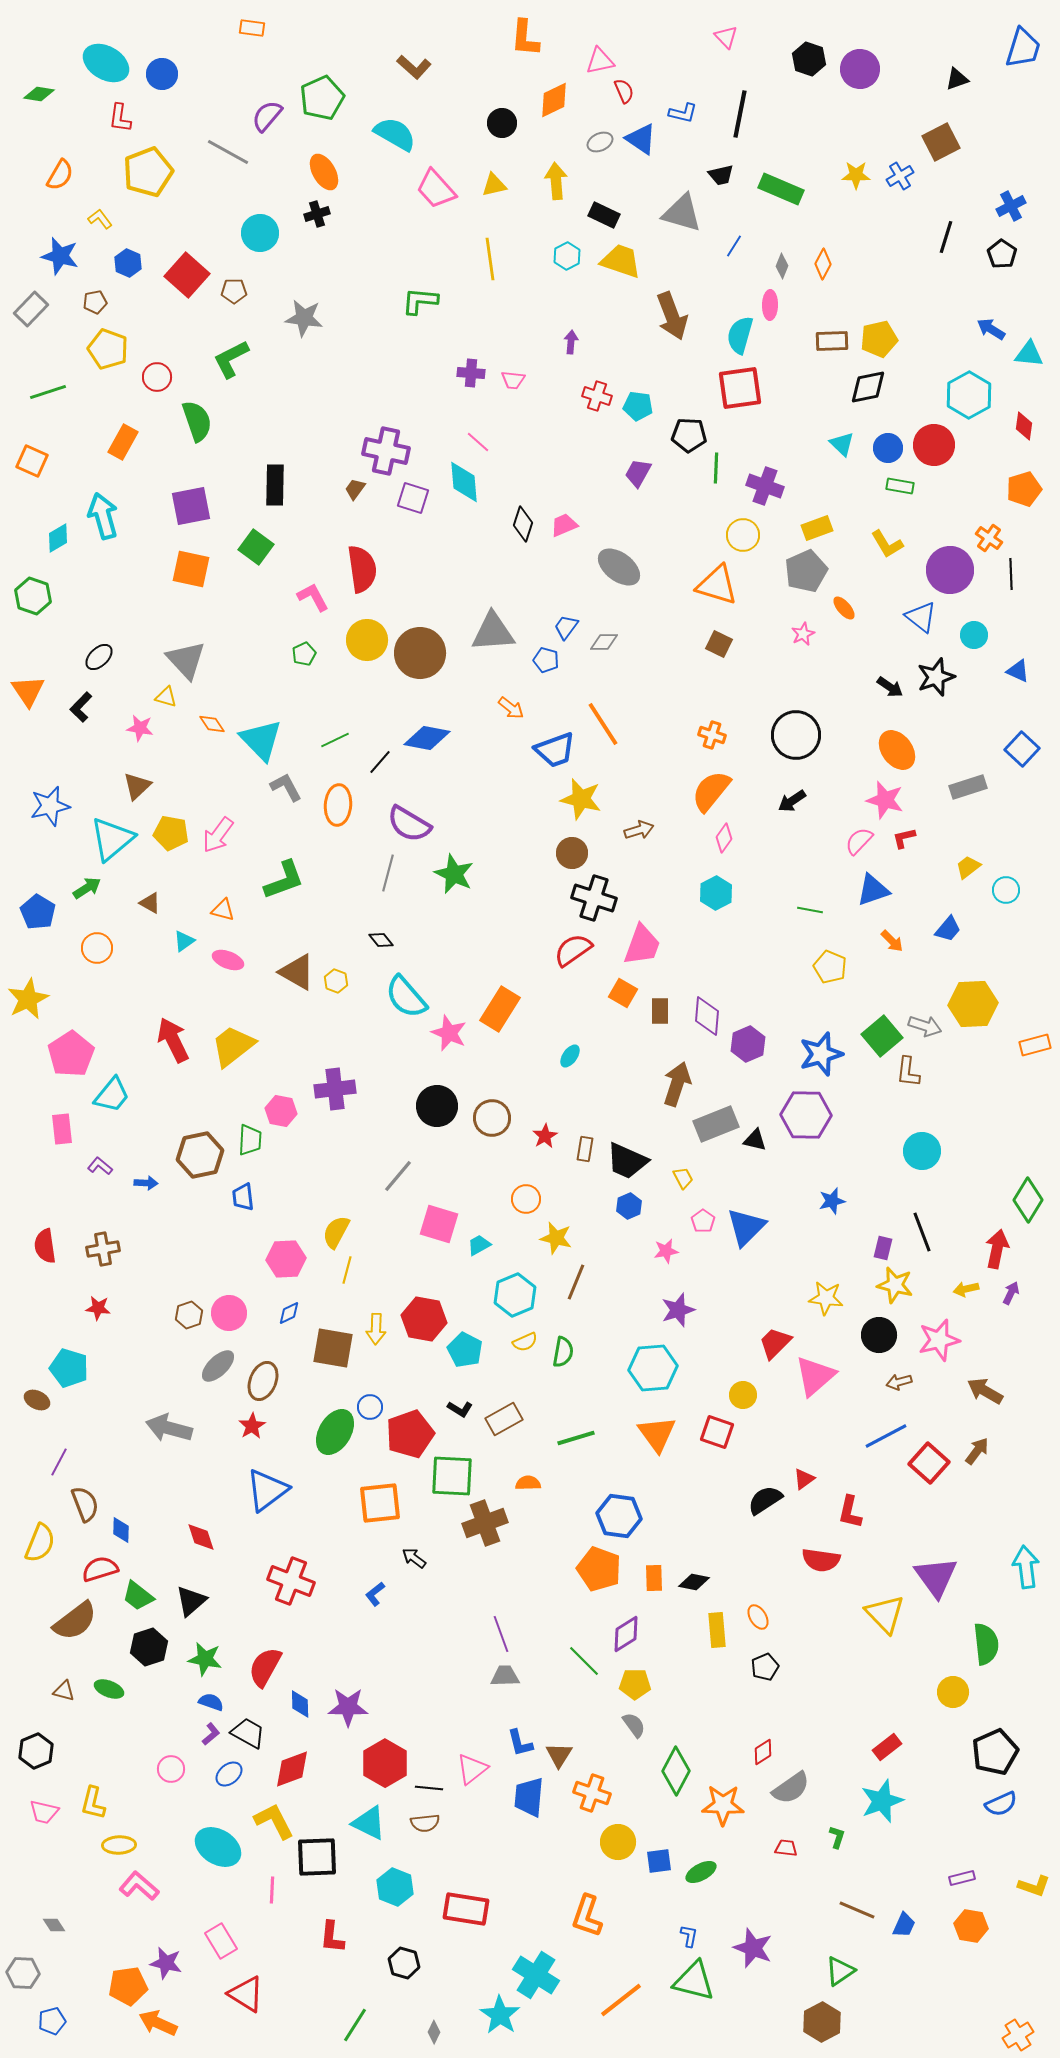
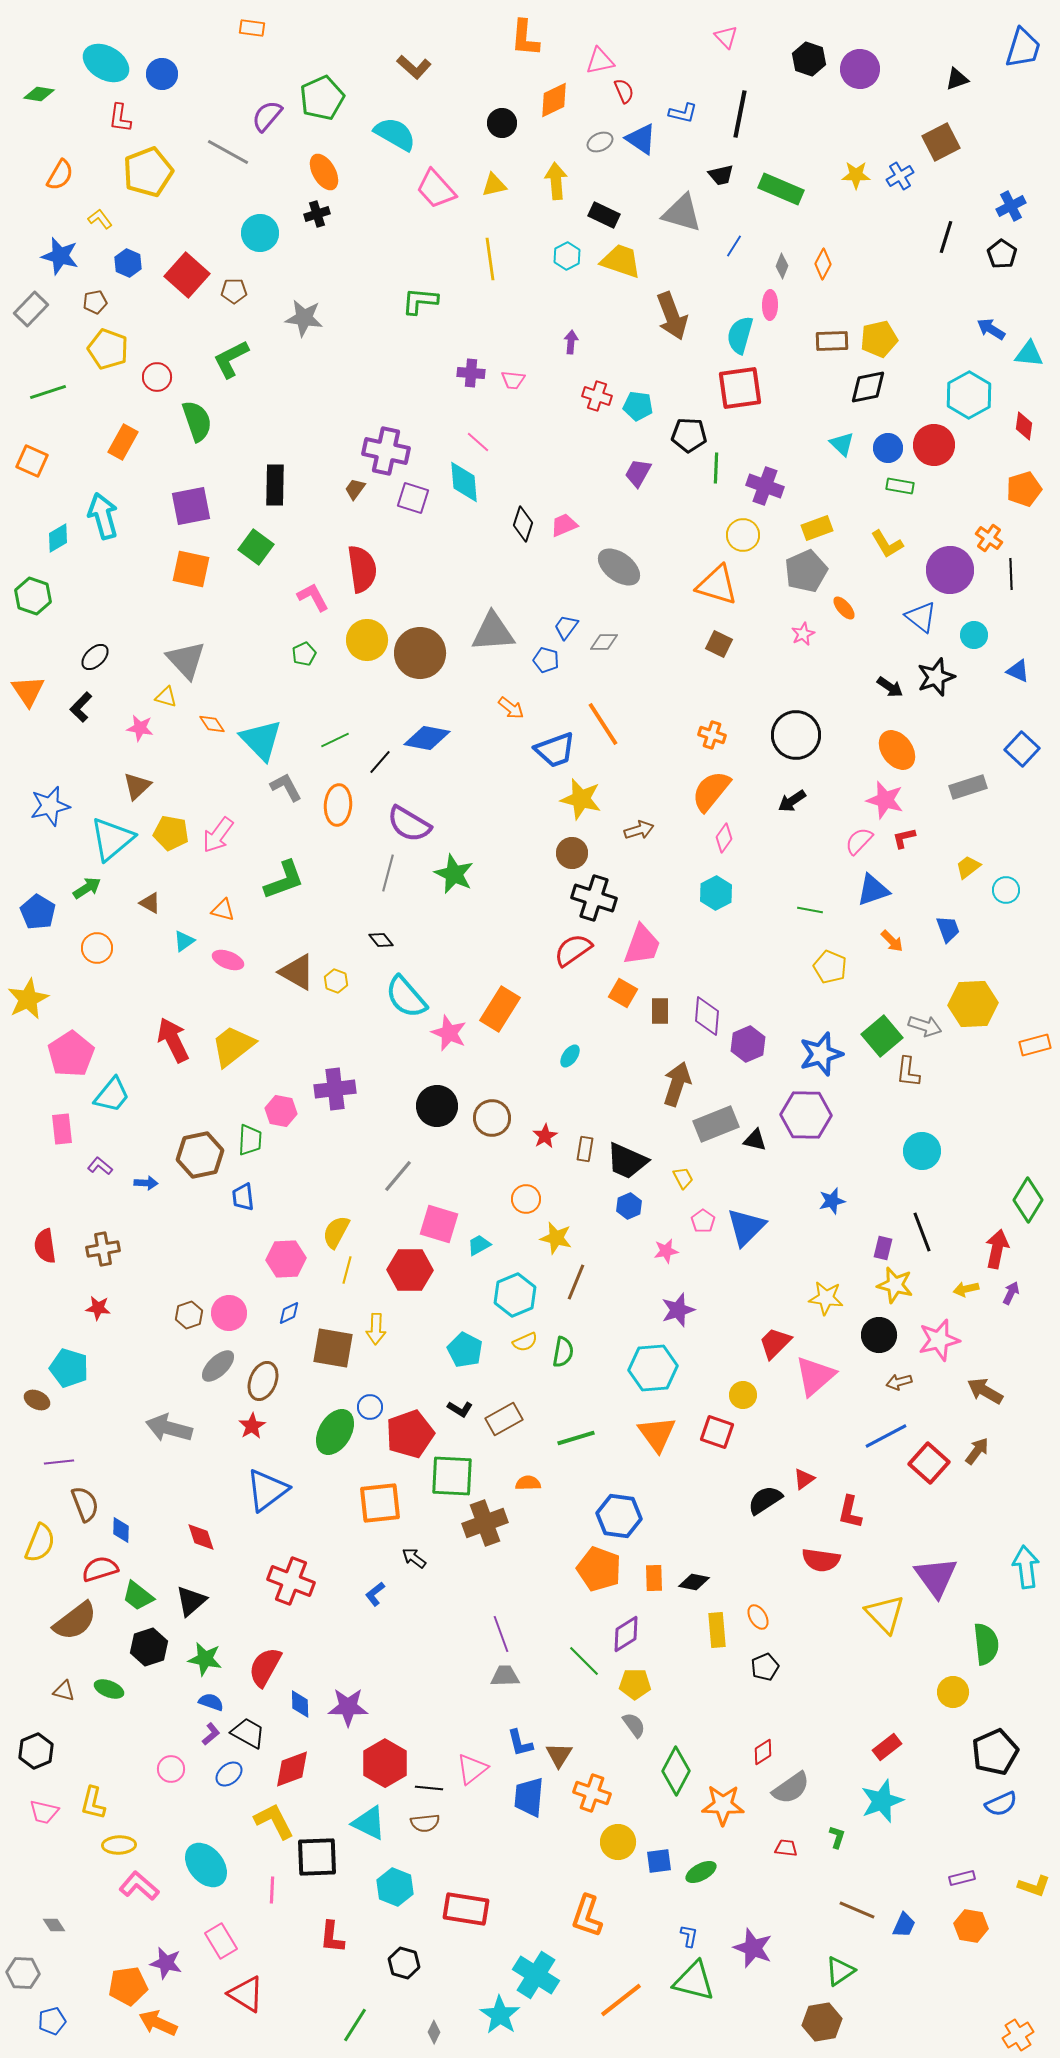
black ellipse at (99, 657): moved 4 px left
blue trapezoid at (948, 929): rotated 60 degrees counterclockwise
red hexagon at (424, 1319): moved 14 px left, 49 px up; rotated 9 degrees counterclockwise
purple line at (59, 1462): rotated 56 degrees clockwise
cyan ellipse at (218, 1847): moved 12 px left, 18 px down; rotated 18 degrees clockwise
brown hexagon at (822, 2022): rotated 18 degrees clockwise
